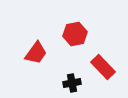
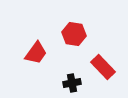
red hexagon: moved 1 px left; rotated 20 degrees clockwise
